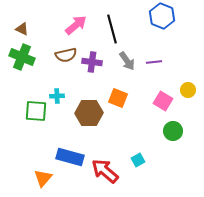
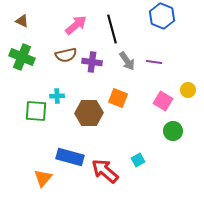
brown triangle: moved 8 px up
purple line: rotated 14 degrees clockwise
